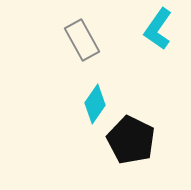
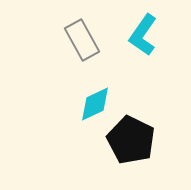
cyan L-shape: moved 15 px left, 6 px down
cyan diamond: rotated 30 degrees clockwise
